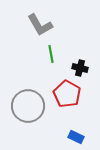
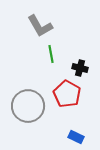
gray L-shape: moved 1 px down
